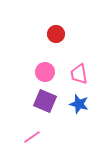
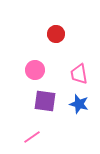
pink circle: moved 10 px left, 2 px up
purple square: rotated 15 degrees counterclockwise
